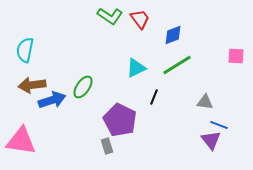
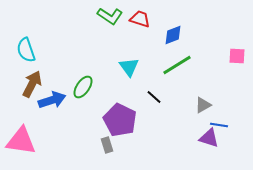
red trapezoid: rotated 35 degrees counterclockwise
cyan semicircle: moved 1 px right; rotated 30 degrees counterclockwise
pink square: moved 1 px right
cyan triangle: moved 7 px left, 1 px up; rotated 40 degrees counterclockwise
brown arrow: moved 1 px up; rotated 124 degrees clockwise
black line: rotated 70 degrees counterclockwise
gray triangle: moved 2 px left, 3 px down; rotated 36 degrees counterclockwise
blue line: rotated 12 degrees counterclockwise
purple triangle: moved 2 px left, 2 px up; rotated 35 degrees counterclockwise
gray rectangle: moved 1 px up
